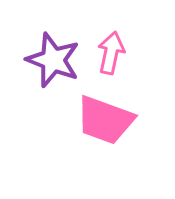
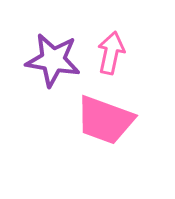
purple star: rotated 12 degrees counterclockwise
